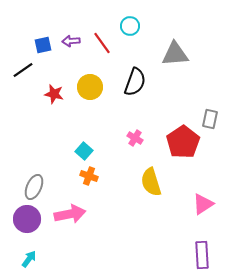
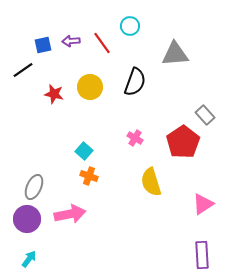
gray rectangle: moved 5 px left, 4 px up; rotated 54 degrees counterclockwise
